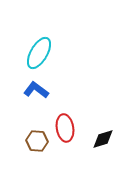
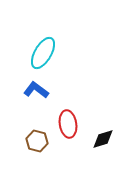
cyan ellipse: moved 4 px right
red ellipse: moved 3 px right, 4 px up
brown hexagon: rotated 10 degrees clockwise
